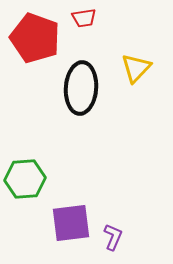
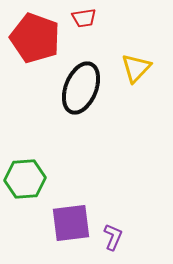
black ellipse: rotated 18 degrees clockwise
